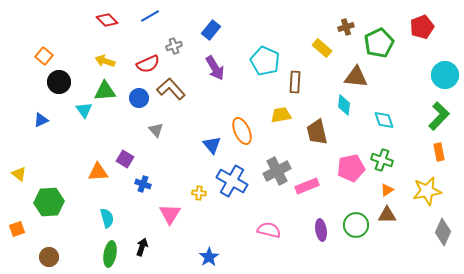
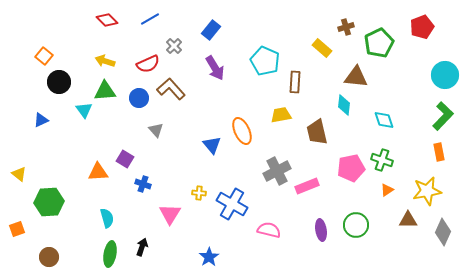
blue line at (150, 16): moved 3 px down
gray cross at (174, 46): rotated 28 degrees counterclockwise
green L-shape at (439, 116): moved 4 px right
blue cross at (232, 181): moved 23 px down
brown triangle at (387, 215): moved 21 px right, 5 px down
